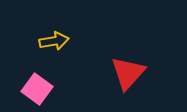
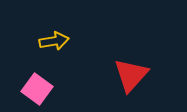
red triangle: moved 3 px right, 2 px down
